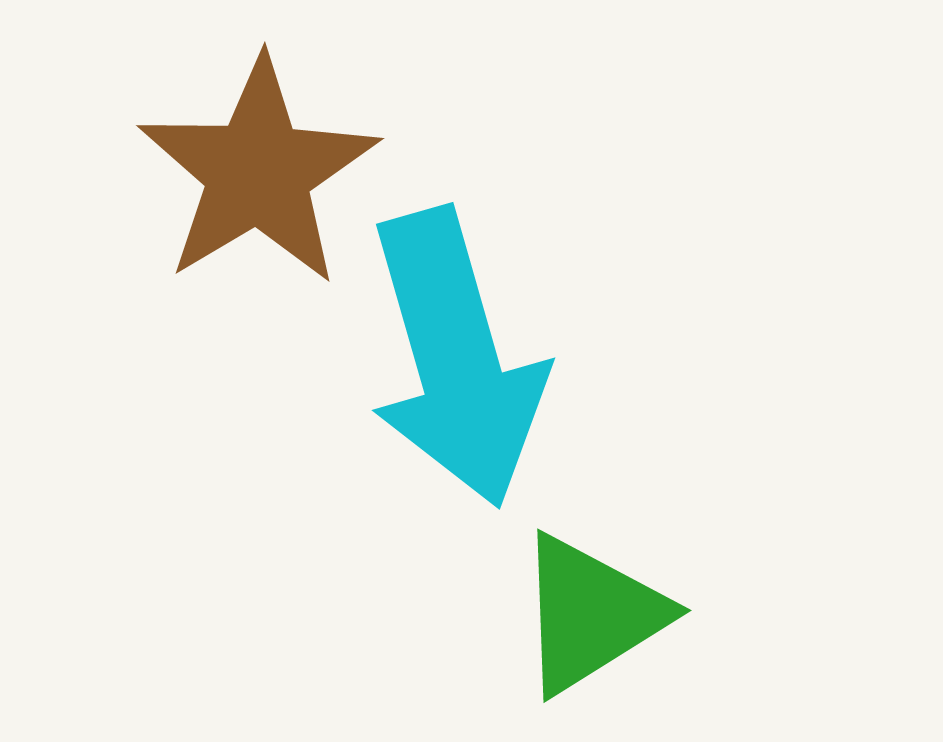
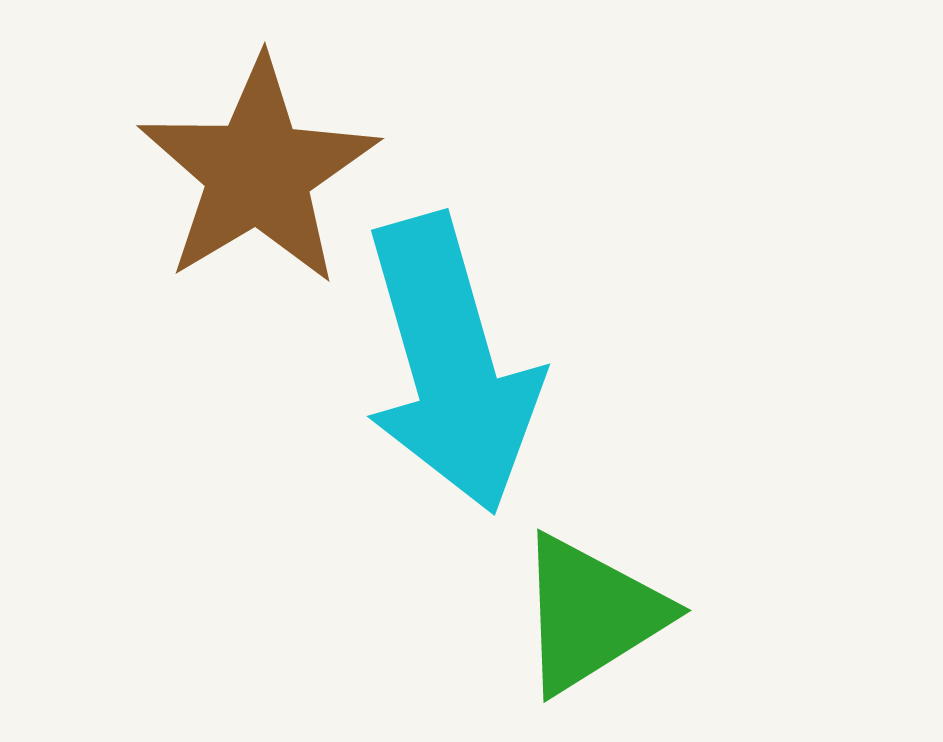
cyan arrow: moved 5 px left, 6 px down
